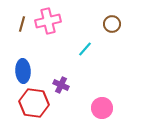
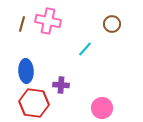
pink cross: rotated 25 degrees clockwise
blue ellipse: moved 3 px right
purple cross: rotated 21 degrees counterclockwise
